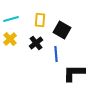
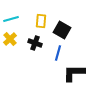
yellow rectangle: moved 1 px right, 1 px down
black cross: moved 1 px left; rotated 32 degrees counterclockwise
blue line: moved 2 px right, 1 px up; rotated 21 degrees clockwise
